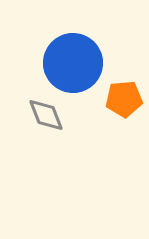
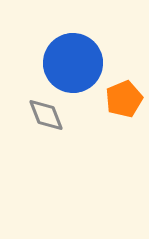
orange pentagon: rotated 18 degrees counterclockwise
